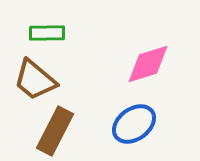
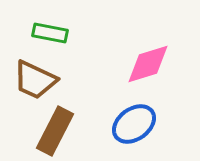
green rectangle: moved 3 px right; rotated 12 degrees clockwise
brown trapezoid: rotated 15 degrees counterclockwise
